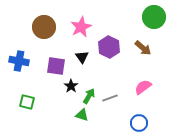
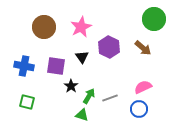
green circle: moved 2 px down
blue cross: moved 5 px right, 5 px down
pink semicircle: rotated 12 degrees clockwise
blue circle: moved 14 px up
